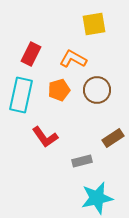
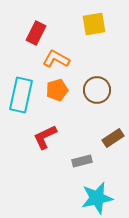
red rectangle: moved 5 px right, 21 px up
orange L-shape: moved 17 px left
orange pentagon: moved 2 px left
red L-shape: rotated 100 degrees clockwise
